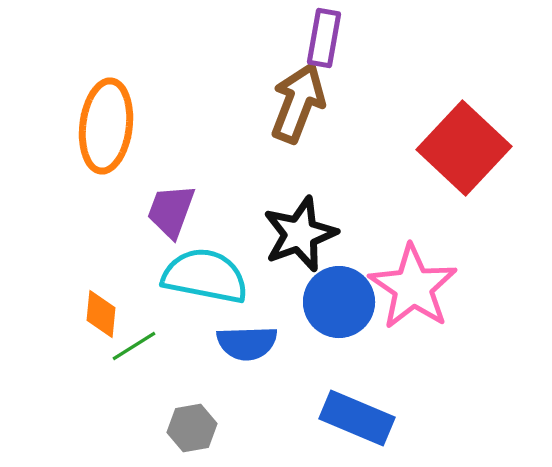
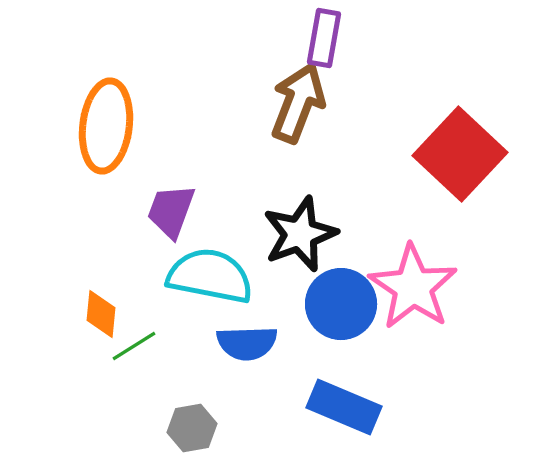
red square: moved 4 px left, 6 px down
cyan semicircle: moved 5 px right
blue circle: moved 2 px right, 2 px down
blue rectangle: moved 13 px left, 11 px up
